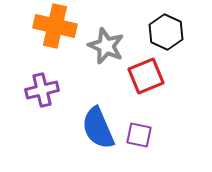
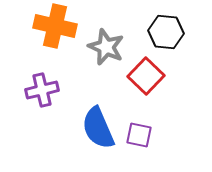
black hexagon: rotated 20 degrees counterclockwise
gray star: moved 1 px down
red square: rotated 24 degrees counterclockwise
